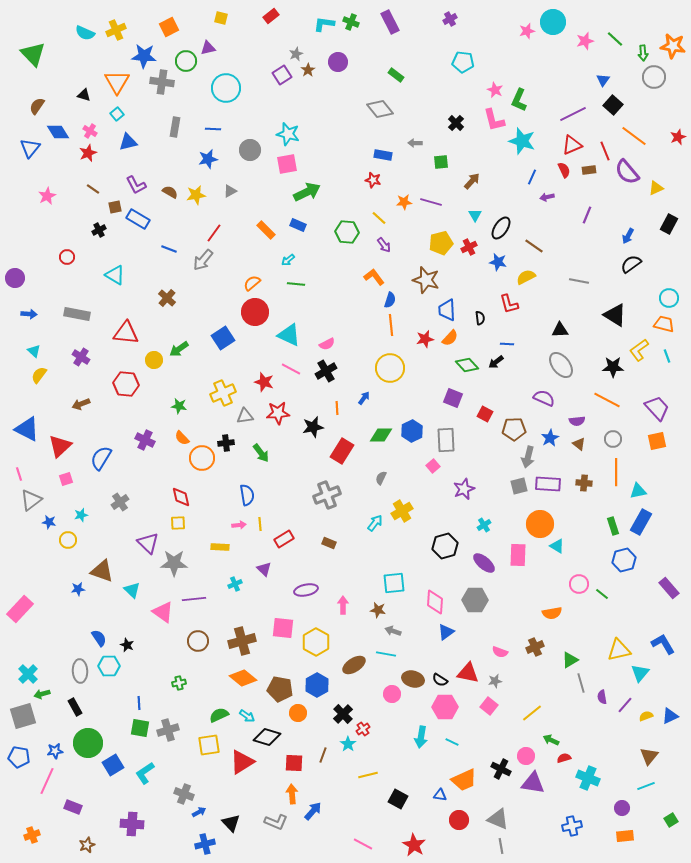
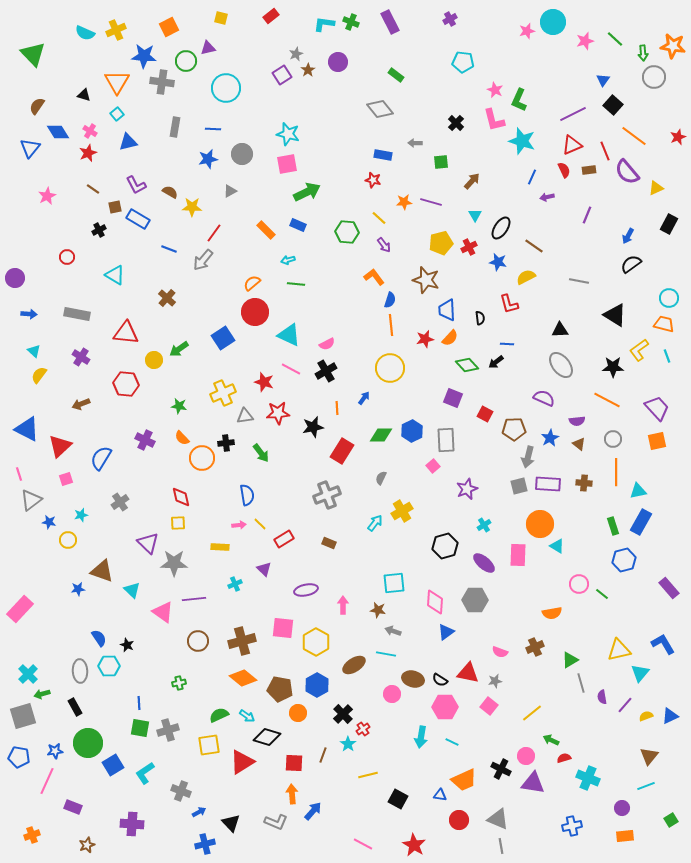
gray circle at (250, 150): moved 8 px left, 4 px down
yellow star at (196, 195): moved 4 px left, 12 px down; rotated 12 degrees clockwise
cyan arrow at (288, 260): rotated 24 degrees clockwise
purple star at (464, 489): moved 3 px right
yellow line at (260, 524): rotated 40 degrees counterclockwise
gray cross at (184, 794): moved 3 px left, 3 px up
